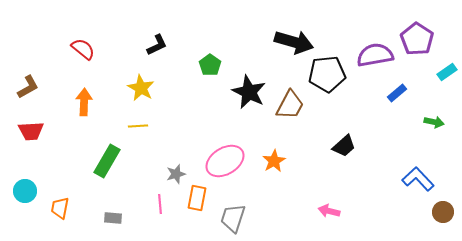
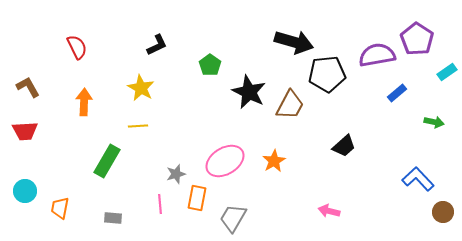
red semicircle: moved 6 px left, 2 px up; rotated 25 degrees clockwise
purple semicircle: moved 2 px right
brown L-shape: rotated 90 degrees counterclockwise
red trapezoid: moved 6 px left
gray trapezoid: rotated 12 degrees clockwise
